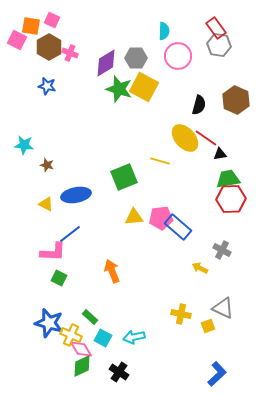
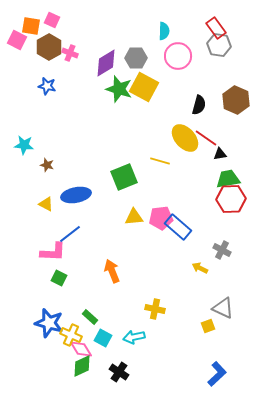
yellow cross at (181, 314): moved 26 px left, 5 px up
